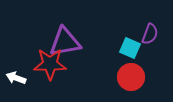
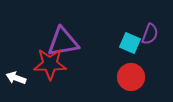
purple triangle: moved 2 px left
cyan square: moved 5 px up
